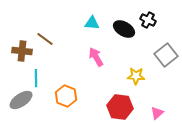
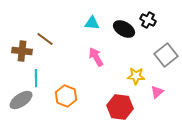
pink triangle: moved 21 px up
